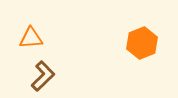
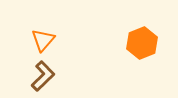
orange triangle: moved 12 px right, 2 px down; rotated 45 degrees counterclockwise
